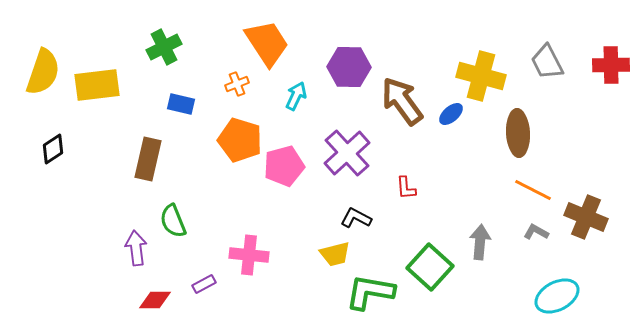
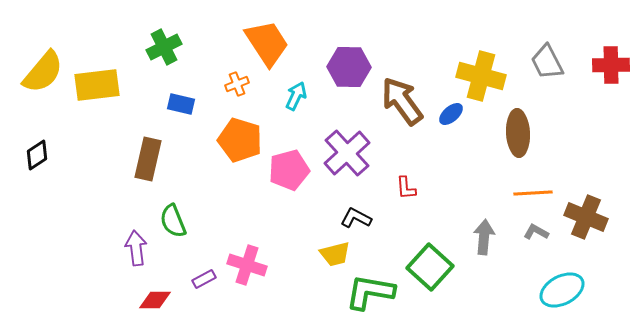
yellow semicircle: rotated 21 degrees clockwise
black diamond: moved 16 px left, 6 px down
pink pentagon: moved 5 px right, 4 px down
orange line: moved 3 px down; rotated 30 degrees counterclockwise
gray arrow: moved 4 px right, 5 px up
pink cross: moved 2 px left, 10 px down; rotated 12 degrees clockwise
purple rectangle: moved 5 px up
cyan ellipse: moved 5 px right, 6 px up
